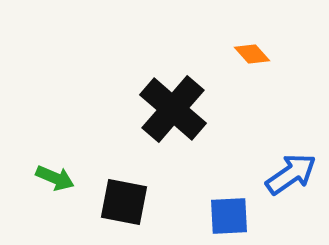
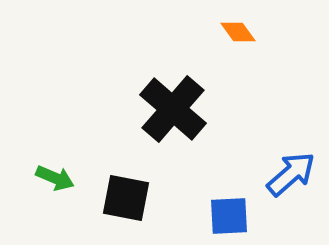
orange diamond: moved 14 px left, 22 px up; rotated 6 degrees clockwise
blue arrow: rotated 6 degrees counterclockwise
black square: moved 2 px right, 4 px up
